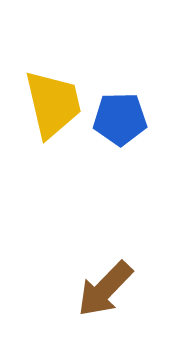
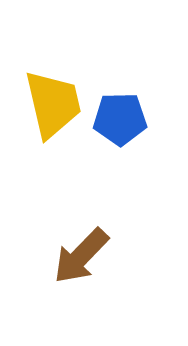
brown arrow: moved 24 px left, 33 px up
